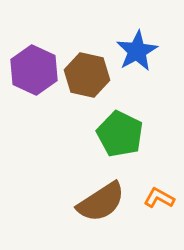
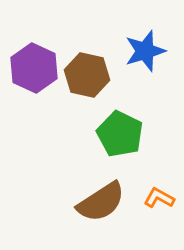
blue star: moved 8 px right; rotated 12 degrees clockwise
purple hexagon: moved 2 px up
